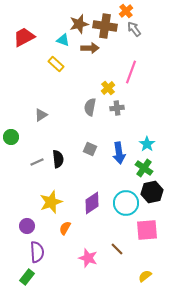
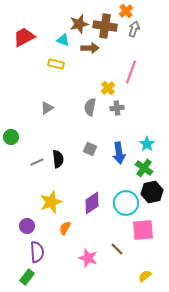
gray arrow: rotated 56 degrees clockwise
yellow rectangle: rotated 28 degrees counterclockwise
gray triangle: moved 6 px right, 7 px up
pink square: moved 4 px left
